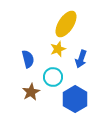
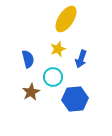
yellow ellipse: moved 5 px up
blue hexagon: rotated 25 degrees clockwise
